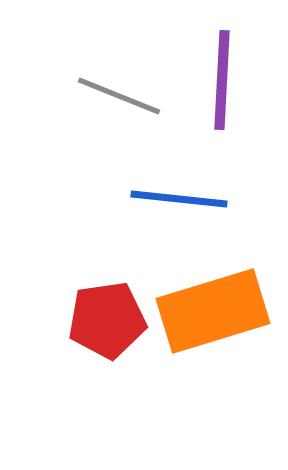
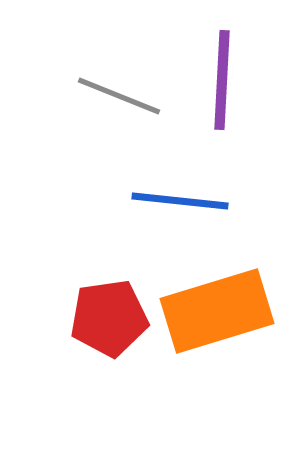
blue line: moved 1 px right, 2 px down
orange rectangle: moved 4 px right
red pentagon: moved 2 px right, 2 px up
